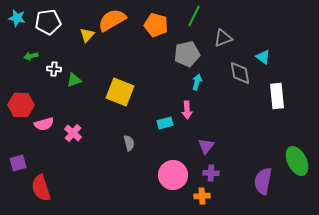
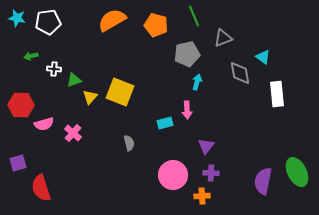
green line: rotated 50 degrees counterclockwise
yellow triangle: moved 3 px right, 62 px down
white rectangle: moved 2 px up
green ellipse: moved 11 px down
